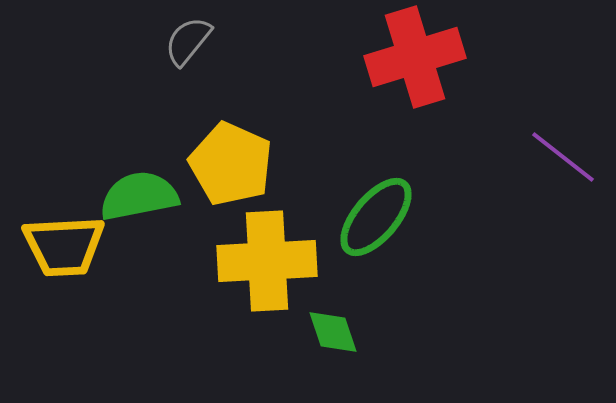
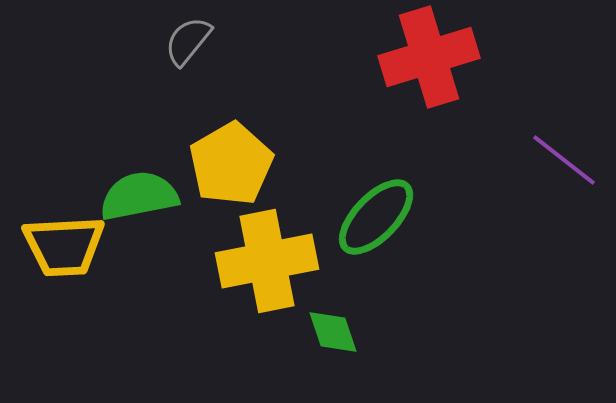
red cross: moved 14 px right
purple line: moved 1 px right, 3 px down
yellow pentagon: rotated 18 degrees clockwise
green ellipse: rotated 4 degrees clockwise
yellow cross: rotated 8 degrees counterclockwise
